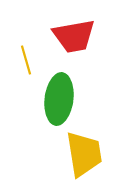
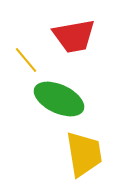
yellow line: rotated 24 degrees counterclockwise
green ellipse: rotated 72 degrees counterclockwise
